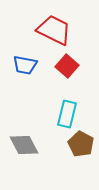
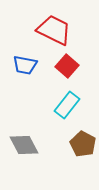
cyan rectangle: moved 9 px up; rotated 24 degrees clockwise
brown pentagon: moved 2 px right
